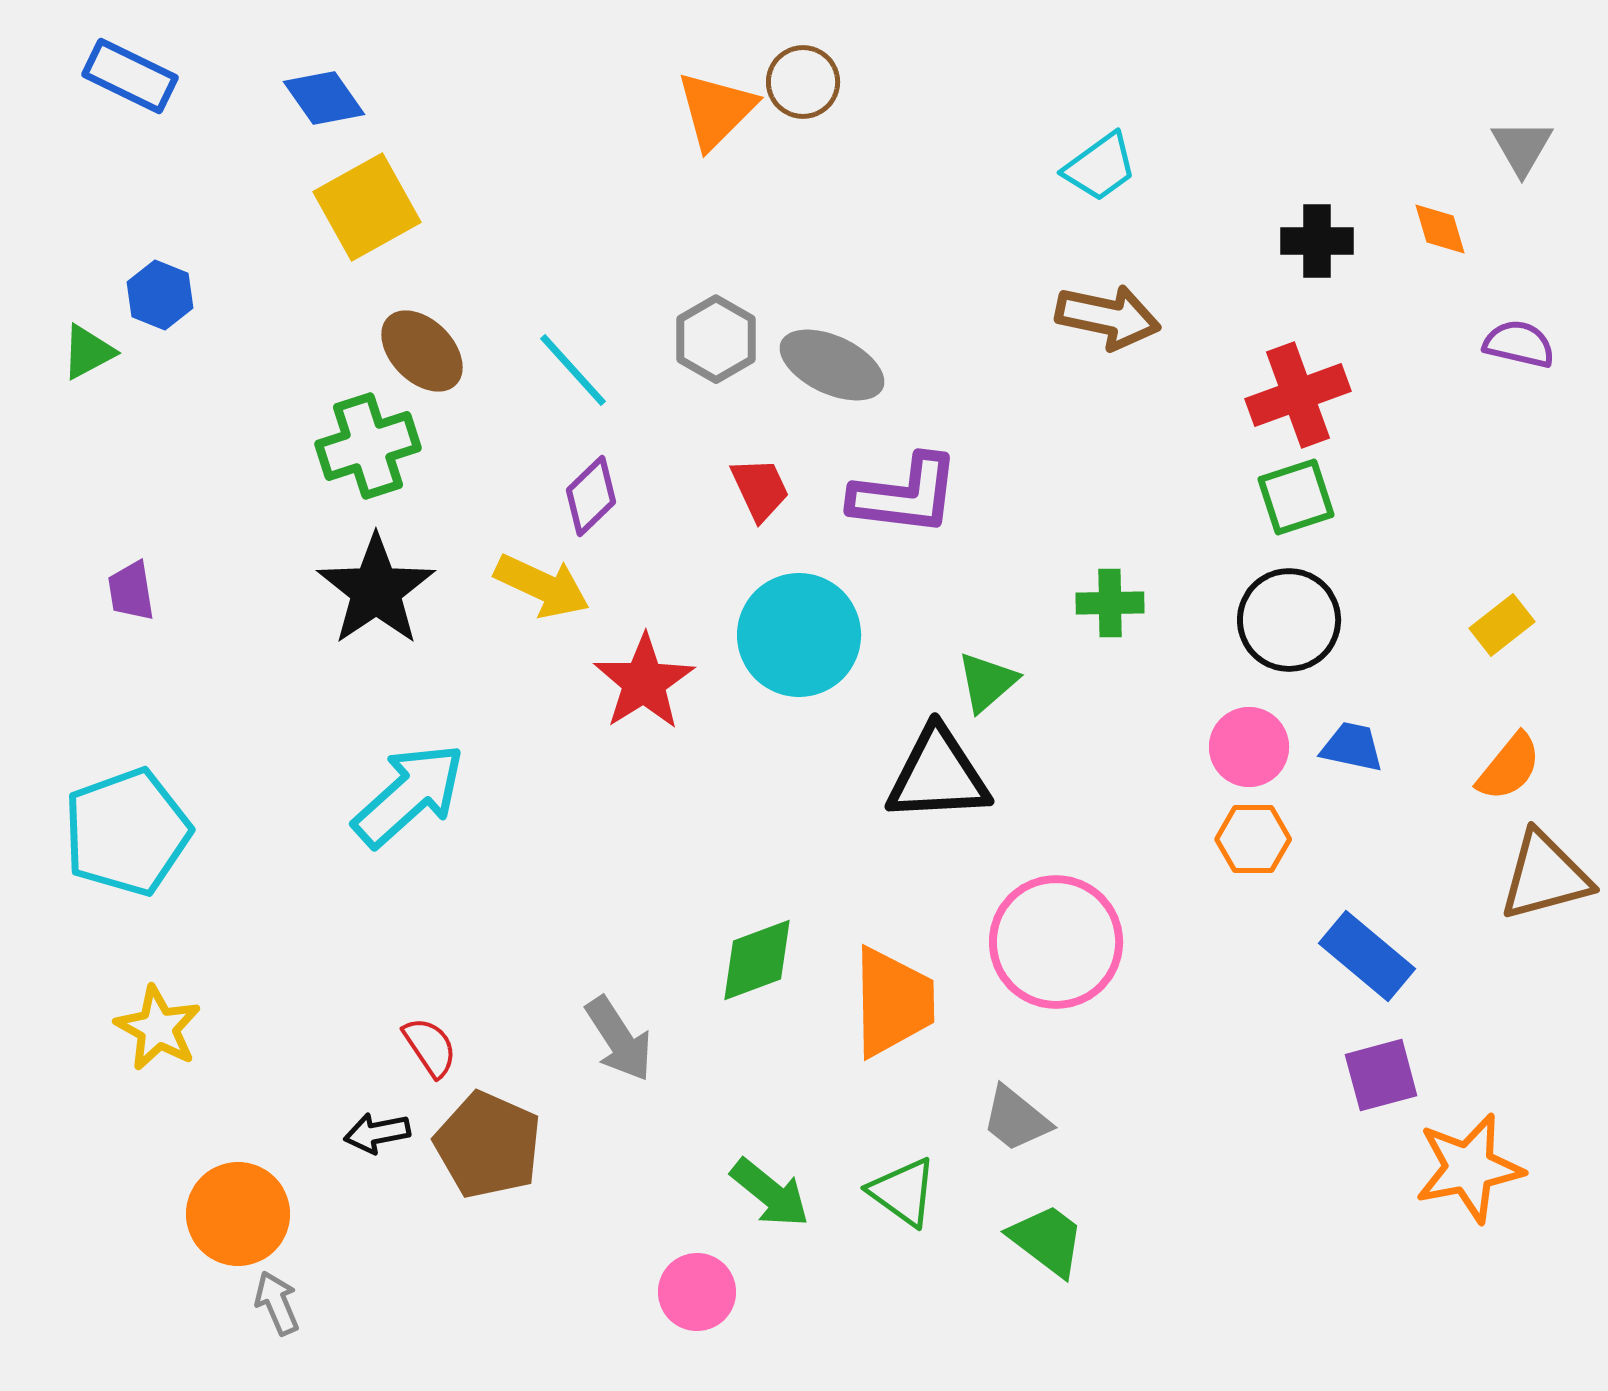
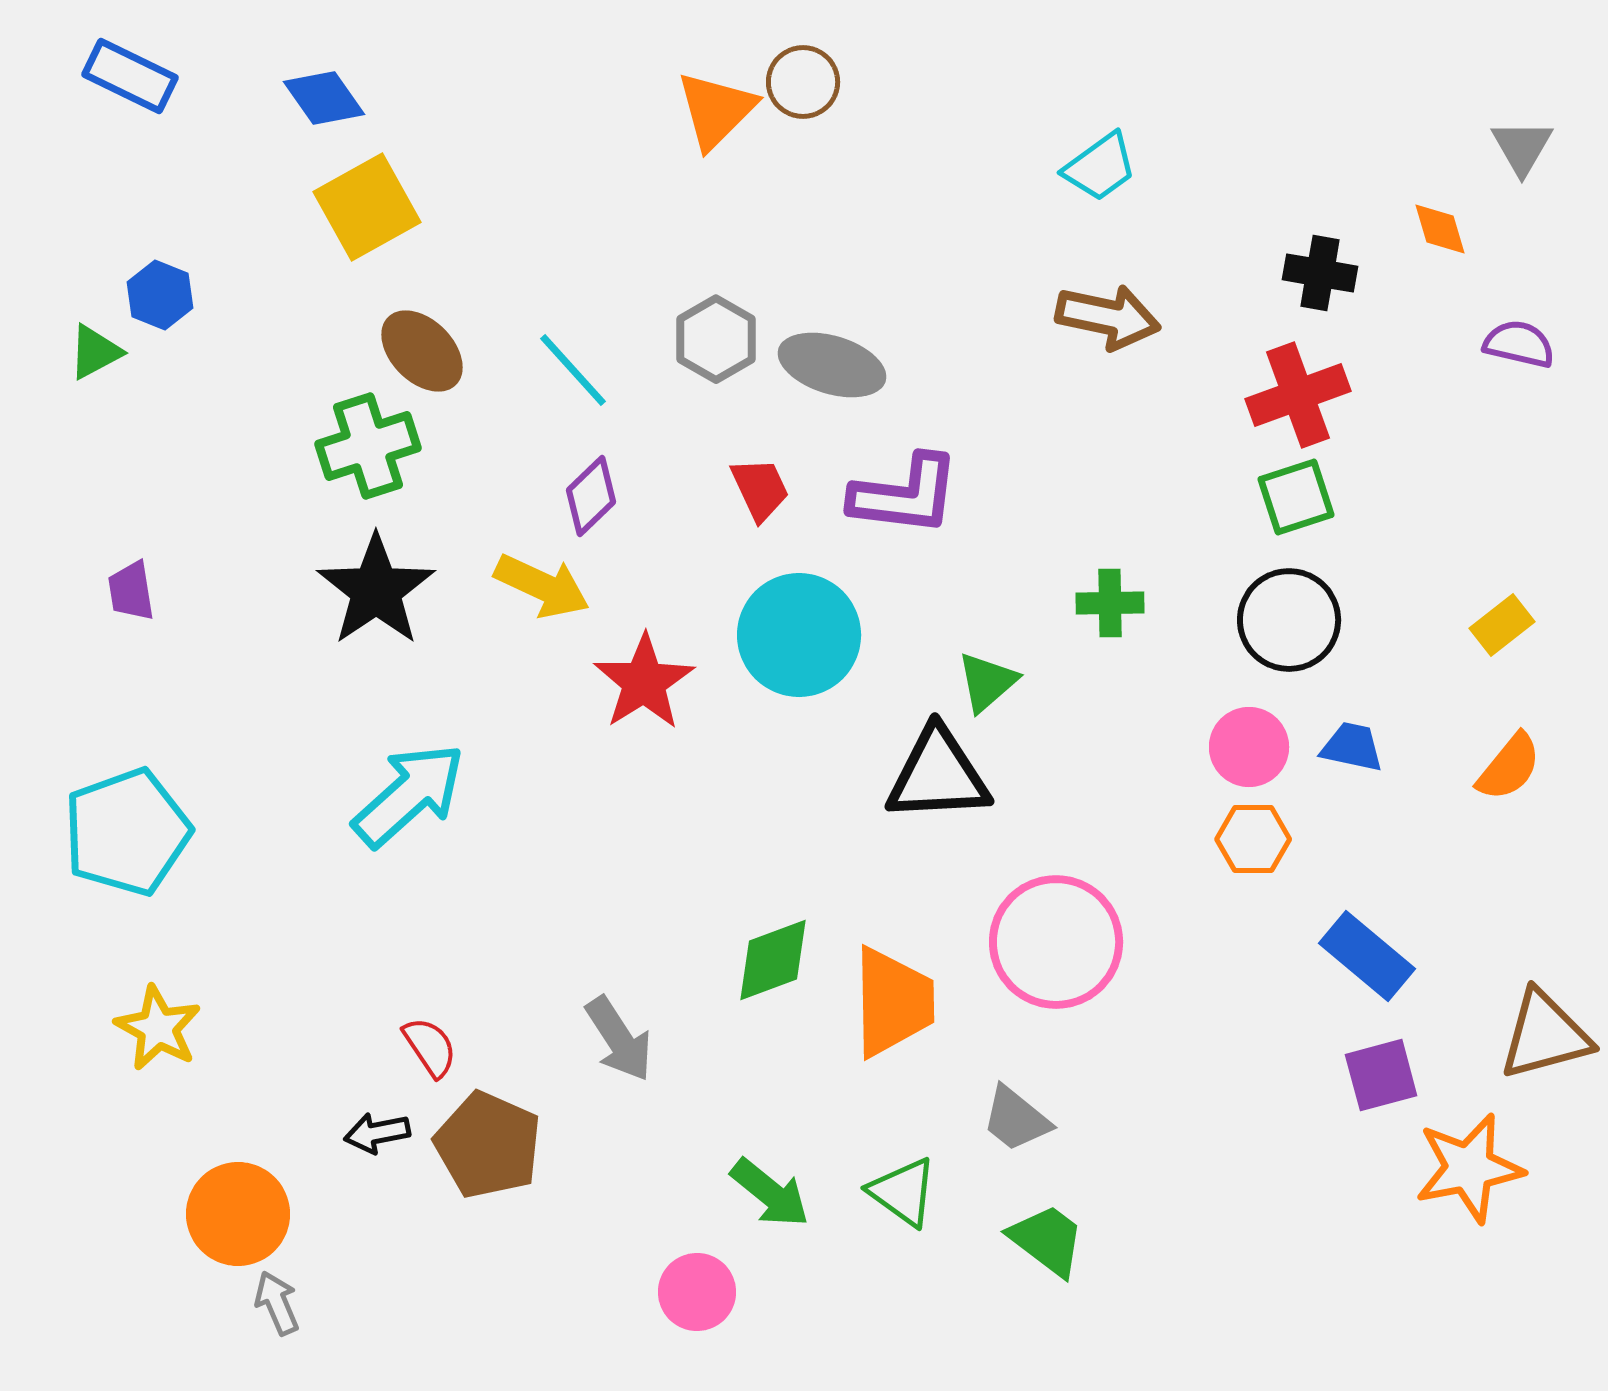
black cross at (1317, 241): moved 3 px right, 32 px down; rotated 10 degrees clockwise
green triangle at (88, 352): moved 7 px right
gray ellipse at (832, 365): rotated 8 degrees counterclockwise
brown triangle at (1545, 876): moved 159 px down
green diamond at (757, 960): moved 16 px right
